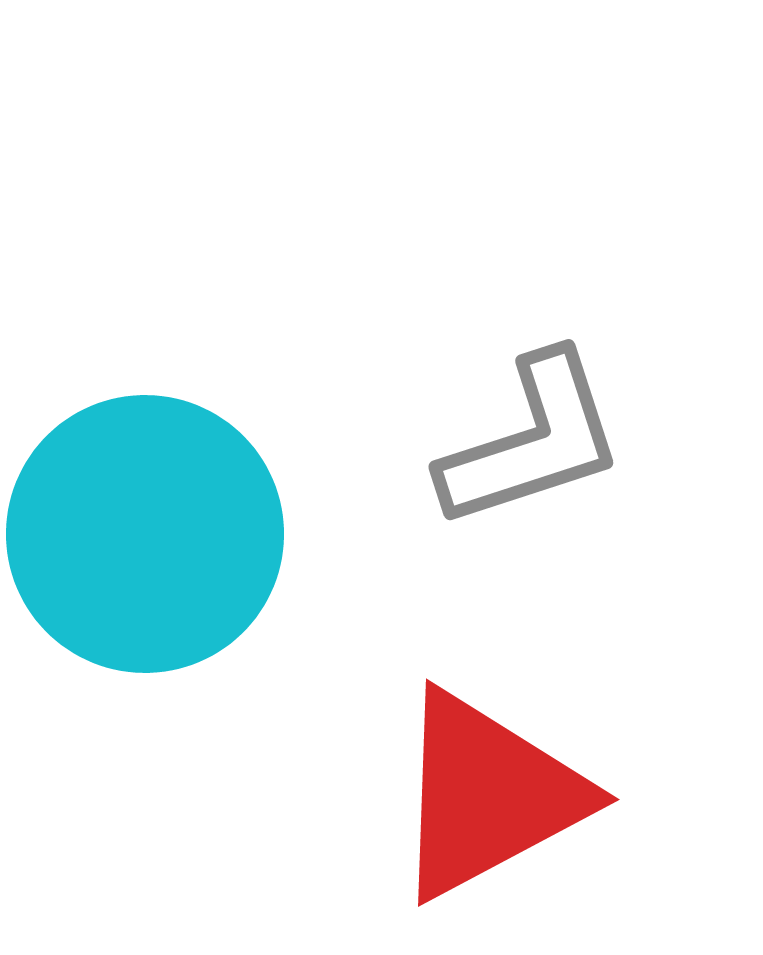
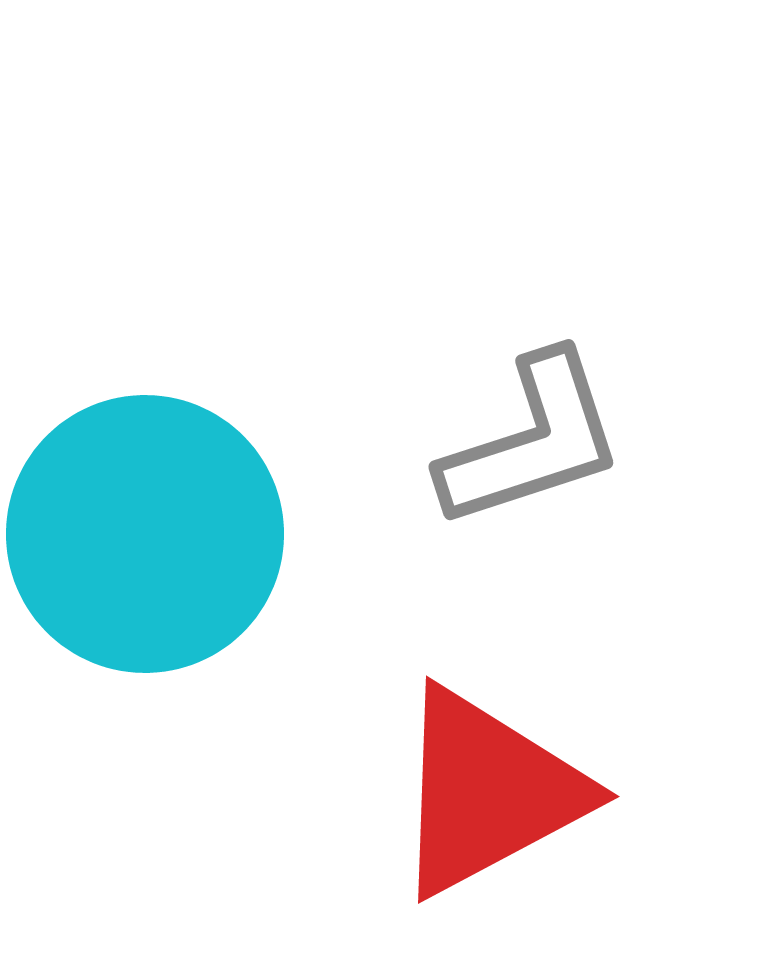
red triangle: moved 3 px up
